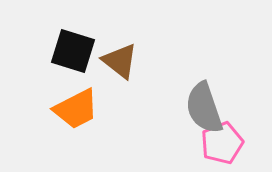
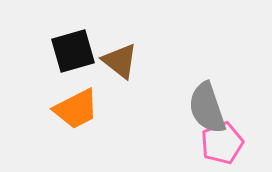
black square: rotated 33 degrees counterclockwise
gray semicircle: moved 3 px right
